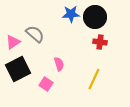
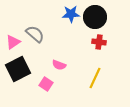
red cross: moved 1 px left
pink semicircle: moved 1 px down; rotated 128 degrees clockwise
yellow line: moved 1 px right, 1 px up
